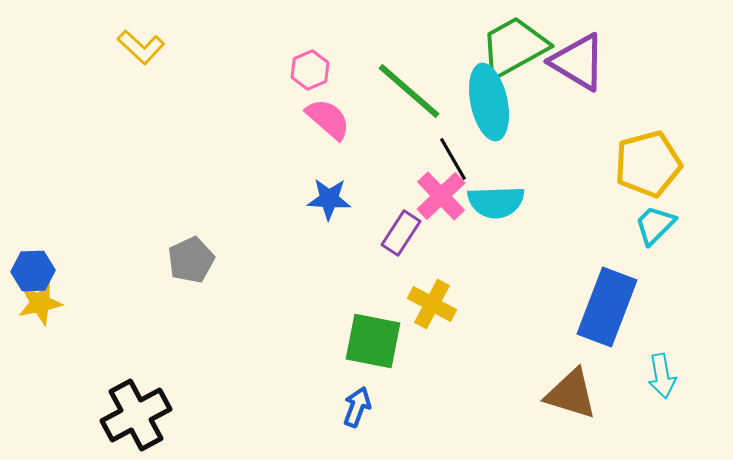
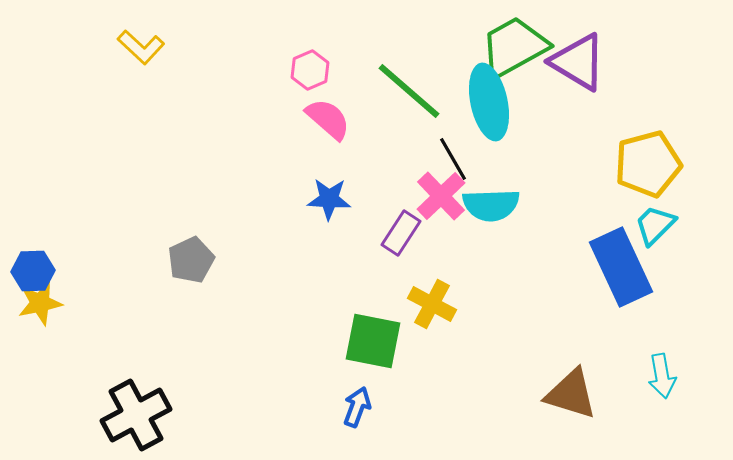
cyan semicircle: moved 5 px left, 3 px down
blue rectangle: moved 14 px right, 40 px up; rotated 46 degrees counterclockwise
